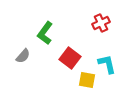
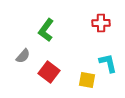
red cross: rotated 24 degrees clockwise
green L-shape: moved 1 px right, 3 px up
red square: moved 21 px left, 14 px down
cyan L-shape: moved 1 px right, 1 px up
